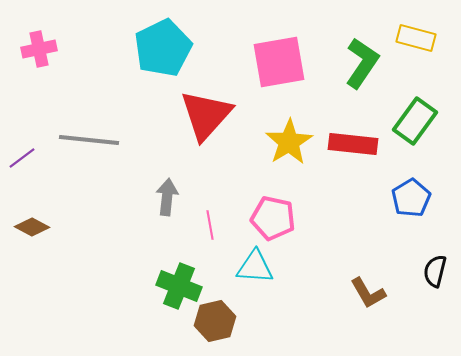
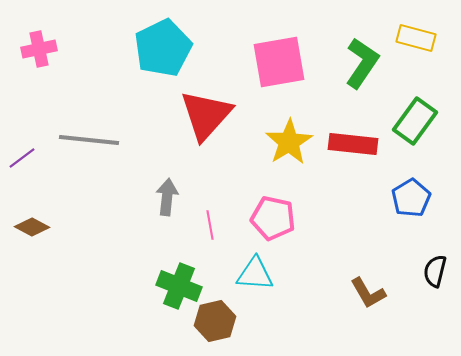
cyan triangle: moved 7 px down
